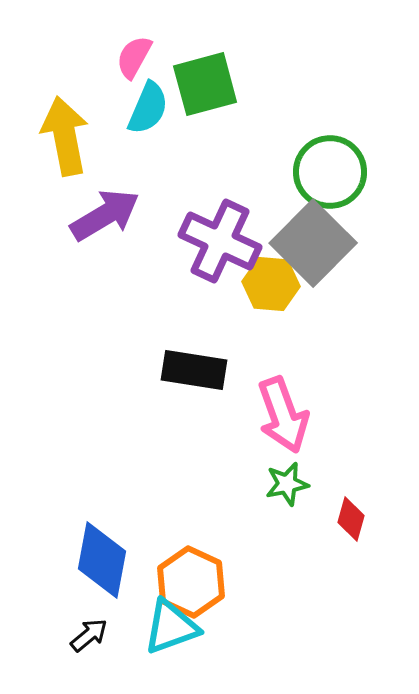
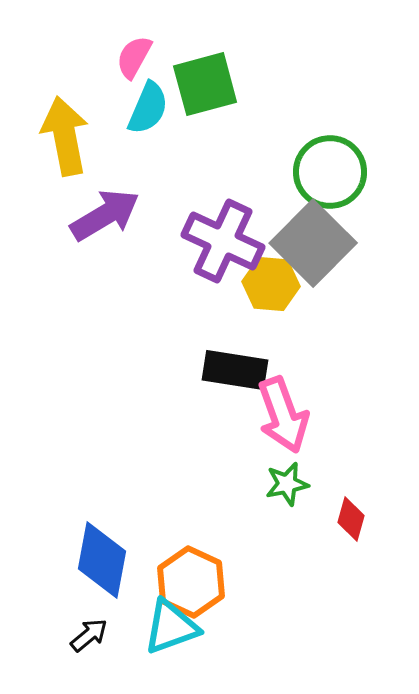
purple cross: moved 3 px right
black rectangle: moved 41 px right
